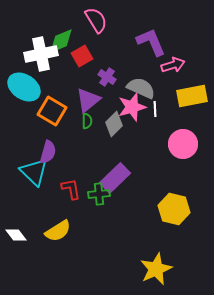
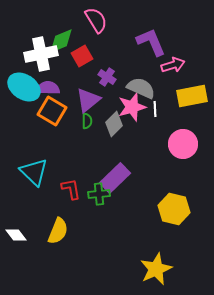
purple semicircle: moved 64 px up; rotated 105 degrees counterclockwise
yellow semicircle: rotated 36 degrees counterclockwise
